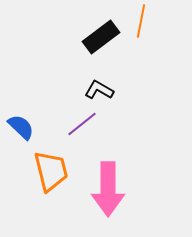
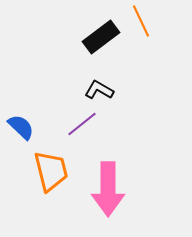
orange line: rotated 36 degrees counterclockwise
